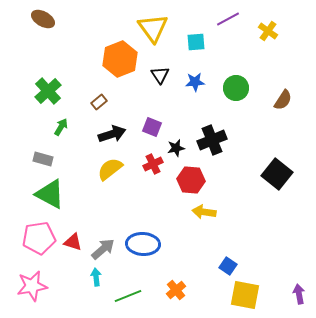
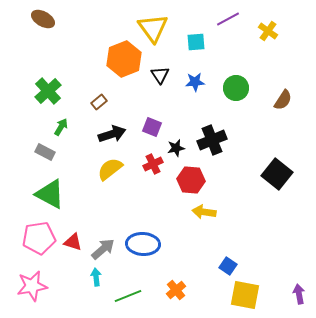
orange hexagon: moved 4 px right
gray rectangle: moved 2 px right, 7 px up; rotated 12 degrees clockwise
